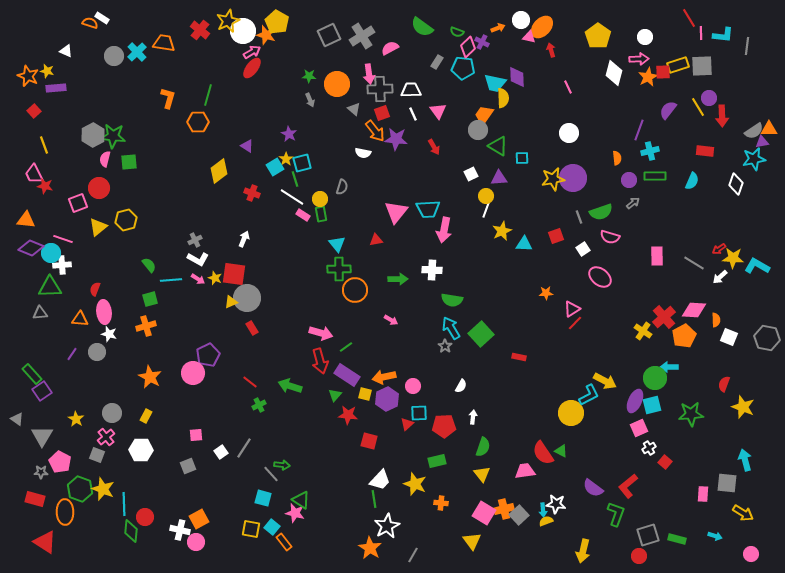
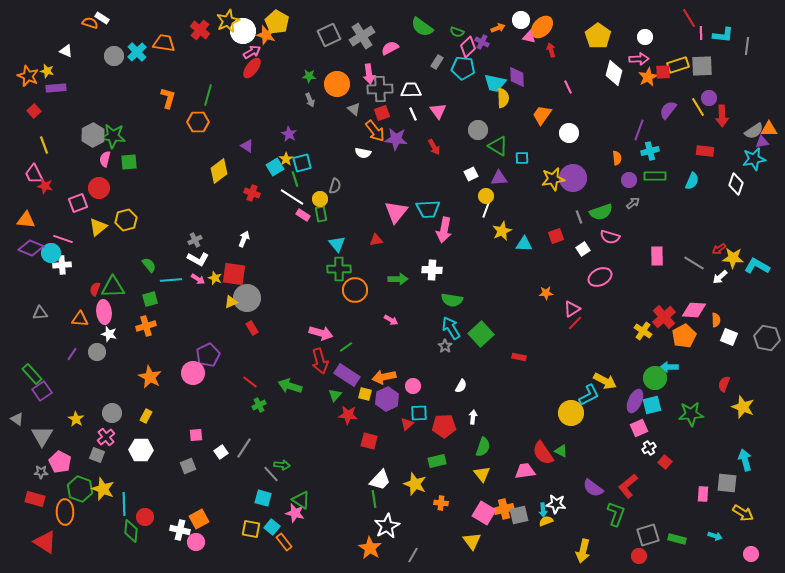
orange trapezoid at (484, 115): moved 58 px right
gray semicircle at (342, 187): moved 7 px left, 1 px up
pink ellipse at (600, 277): rotated 65 degrees counterclockwise
green triangle at (50, 287): moved 63 px right
gray square at (519, 515): rotated 30 degrees clockwise
